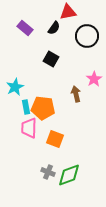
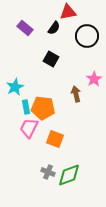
pink trapezoid: rotated 25 degrees clockwise
